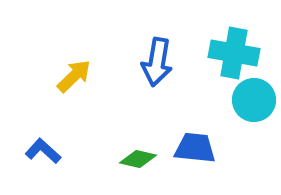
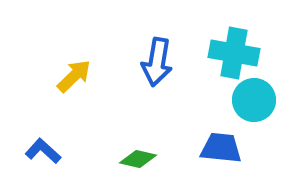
blue trapezoid: moved 26 px right
